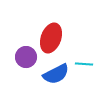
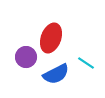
cyan line: moved 2 px right, 1 px up; rotated 30 degrees clockwise
